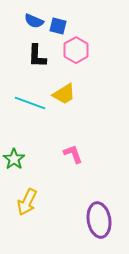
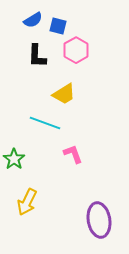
blue semicircle: moved 1 px left, 1 px up; rotated 54 degrees counterclockwise
cyan line: moved 15 px right, 20 px down
